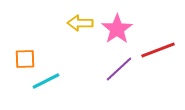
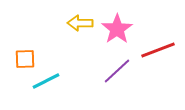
purple line: moved 2 px left, 2 px down
